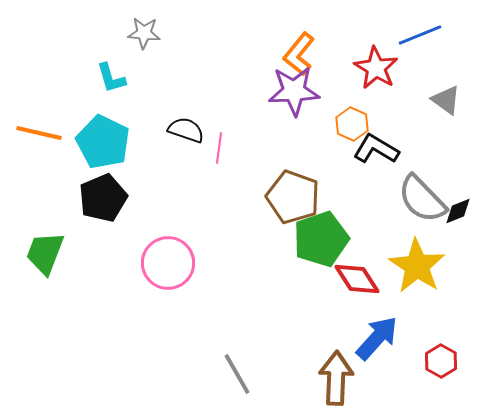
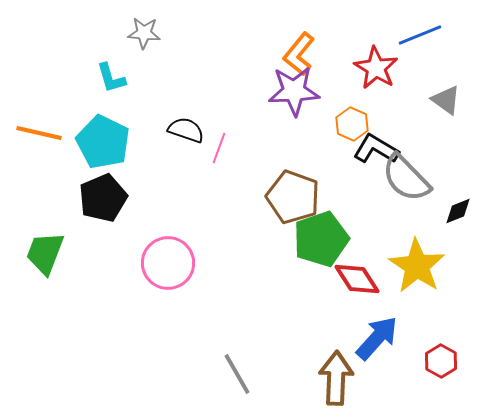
pink line: rotated 12 degrees clockwise
gray semicircle: moved 16 px left, 21 px up
